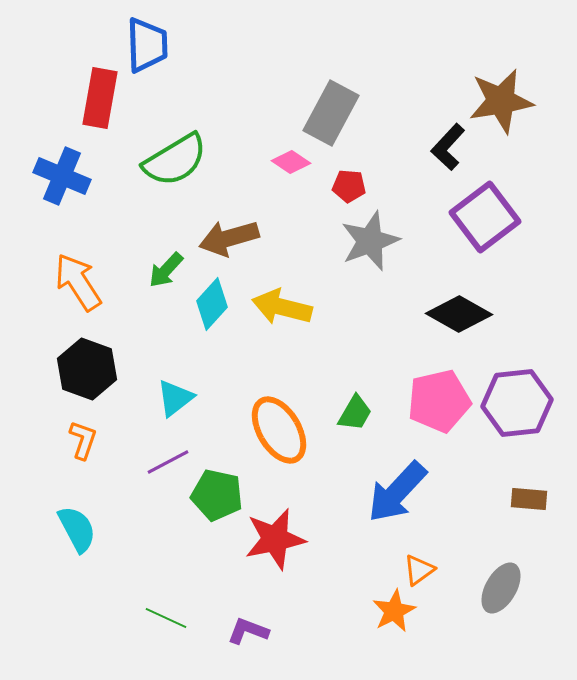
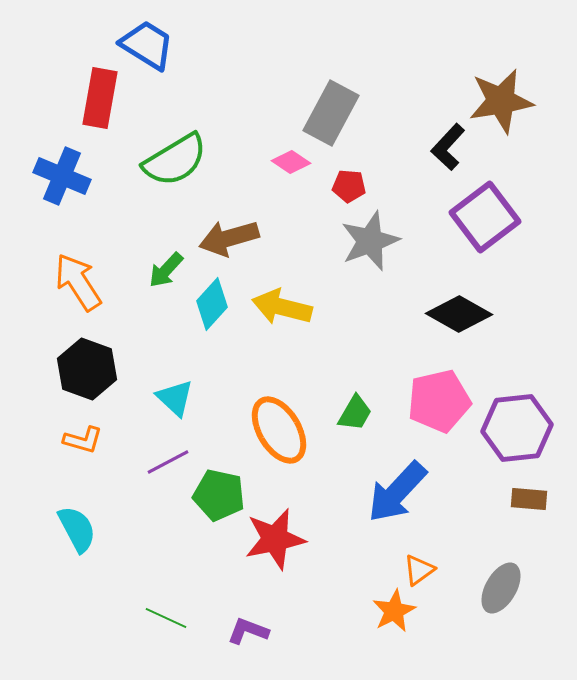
blue trapezoid: rotated 56 degrees counterclockwise
cyan triangle: rotated 39 degrees counterclockwise
purple hexagon: moved 25 px down
orange L-shape: rotated 87 degrees clockwise
green pentagon: moved 2 px right
